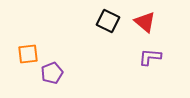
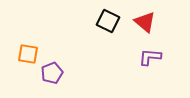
orange square: rotated 15 degrees clockwise
